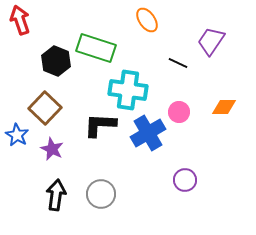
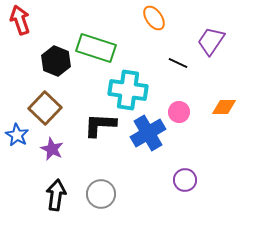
orange ellipse: moved 7 px right, 2 px up
